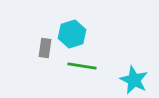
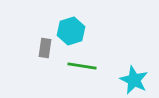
cyan hexagon: moved 1 px left, 3 px up
